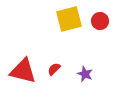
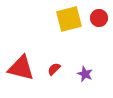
red circle: moved 1 px left, 3 px up
red triangle: moved 2 px left, 3 px up
